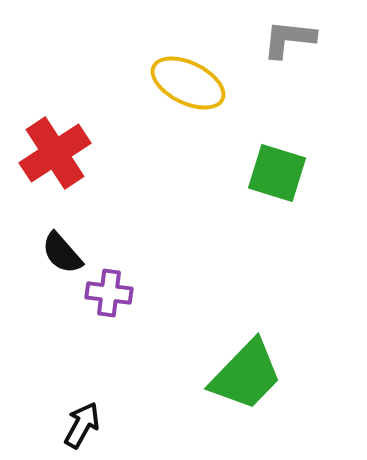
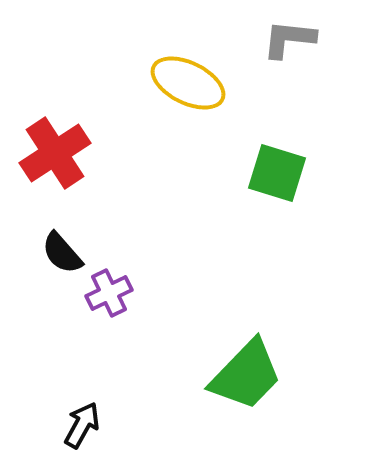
purple cross: rotated 33 degrees counterclockwise
